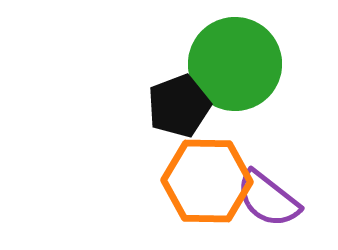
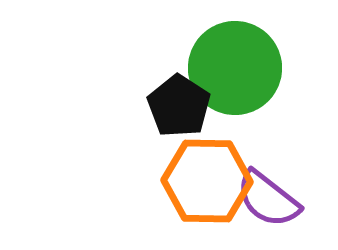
green circle: moved 4 px down
black pentagon: rotated 18 degrees counterclockwise
